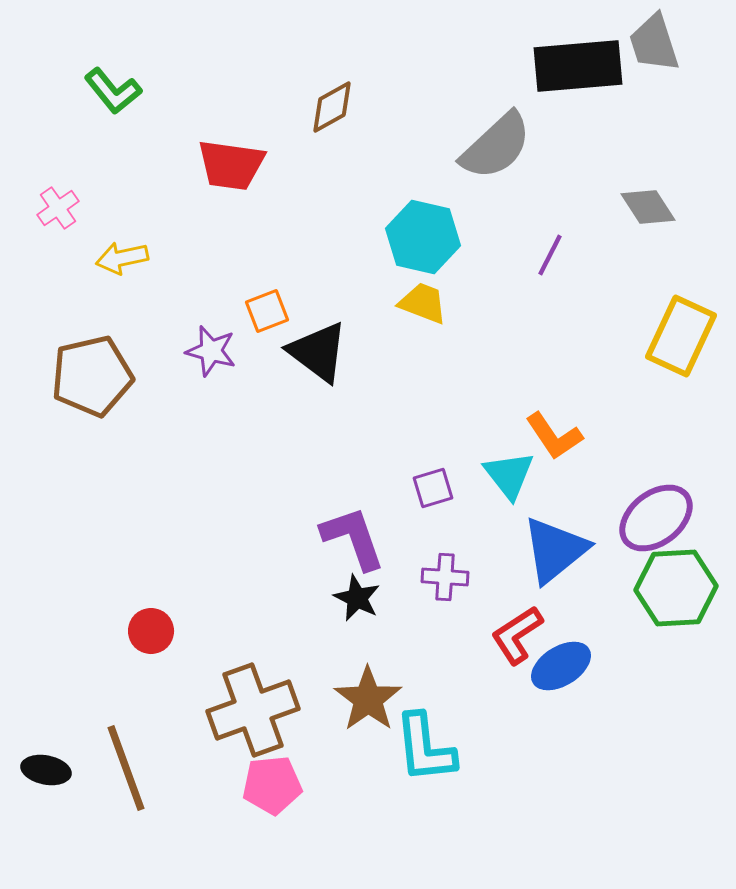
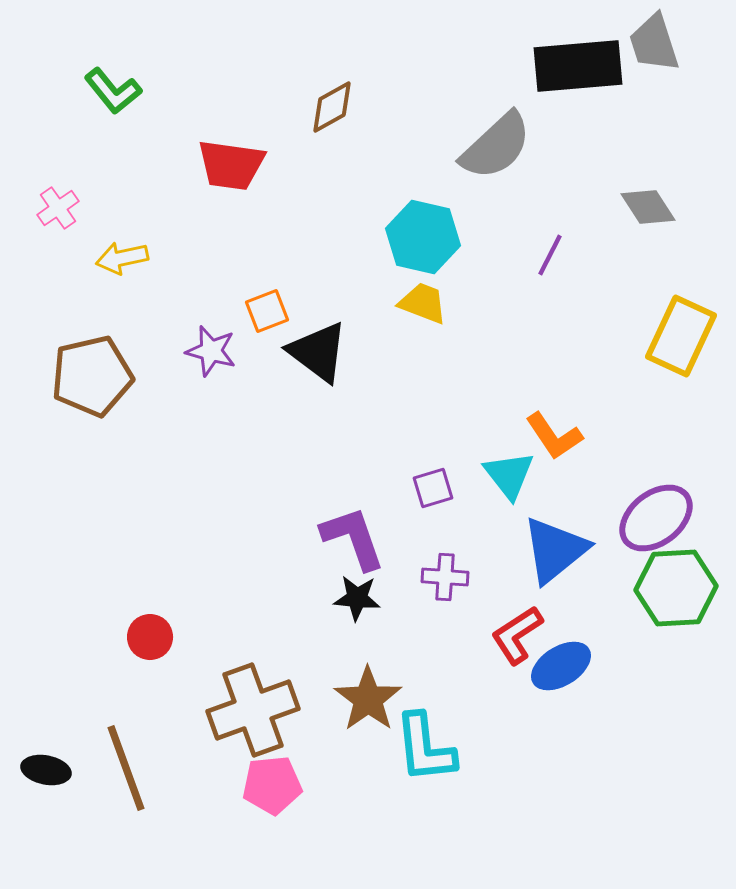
black star: rotated 21 degrees counterclockwise
red circle: moved 1 px left, 6 px down
